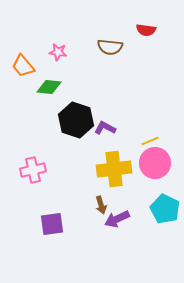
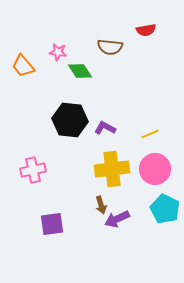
red semicircle: rotated 18 degrees counterclockwise
green diamond: moved 31 px right, 16 px up; rotated 50 degrees clockwise
black hexagon: moved 6 px left; rotated 12 degrees counterclockwise
yellow line: moved 7 px up
pink circle: moved 6 px down
yellow cross: moved 2 px left
